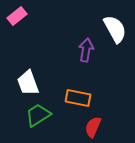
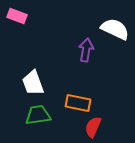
pink rectangle: rotated 60 degrees clockwise
white semicircle: rotated 36 degrees counterclockwise
white trapezoid: moved 5 px right
orange rectangle: moved 5 px down
green trapezoid: rotated 24 degrees clockwise
